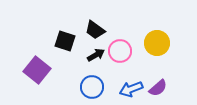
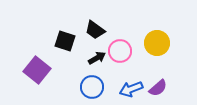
black arrow: moved 1 px right, 3 px down
